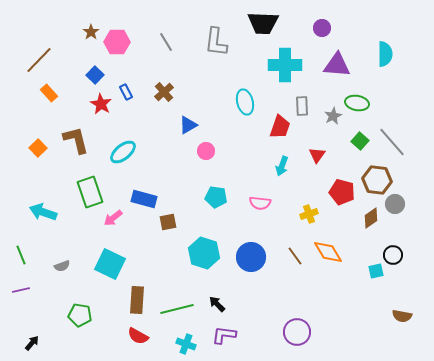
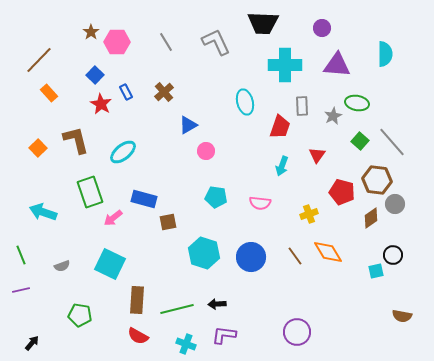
gray L-shape at (216, 42): rotated 148 degrees clockwise
black arrow at (217, 304): rotated 48 degrees counterclockwise
